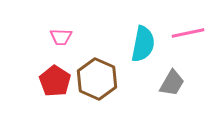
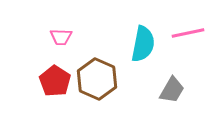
gray trapezoid: moved 7 px down
